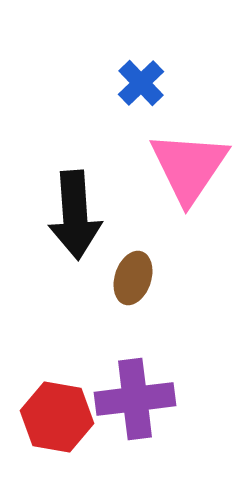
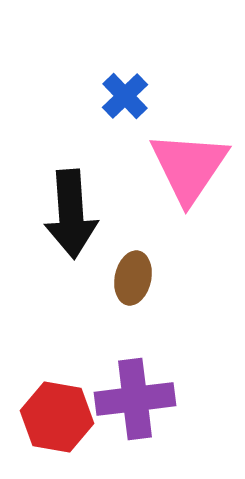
blue cross: moved 16 px left, 13 px down
black arrow: moved 4 px left, 1 px up
brown ellipse: rotated 6 degrees counterclockwise
